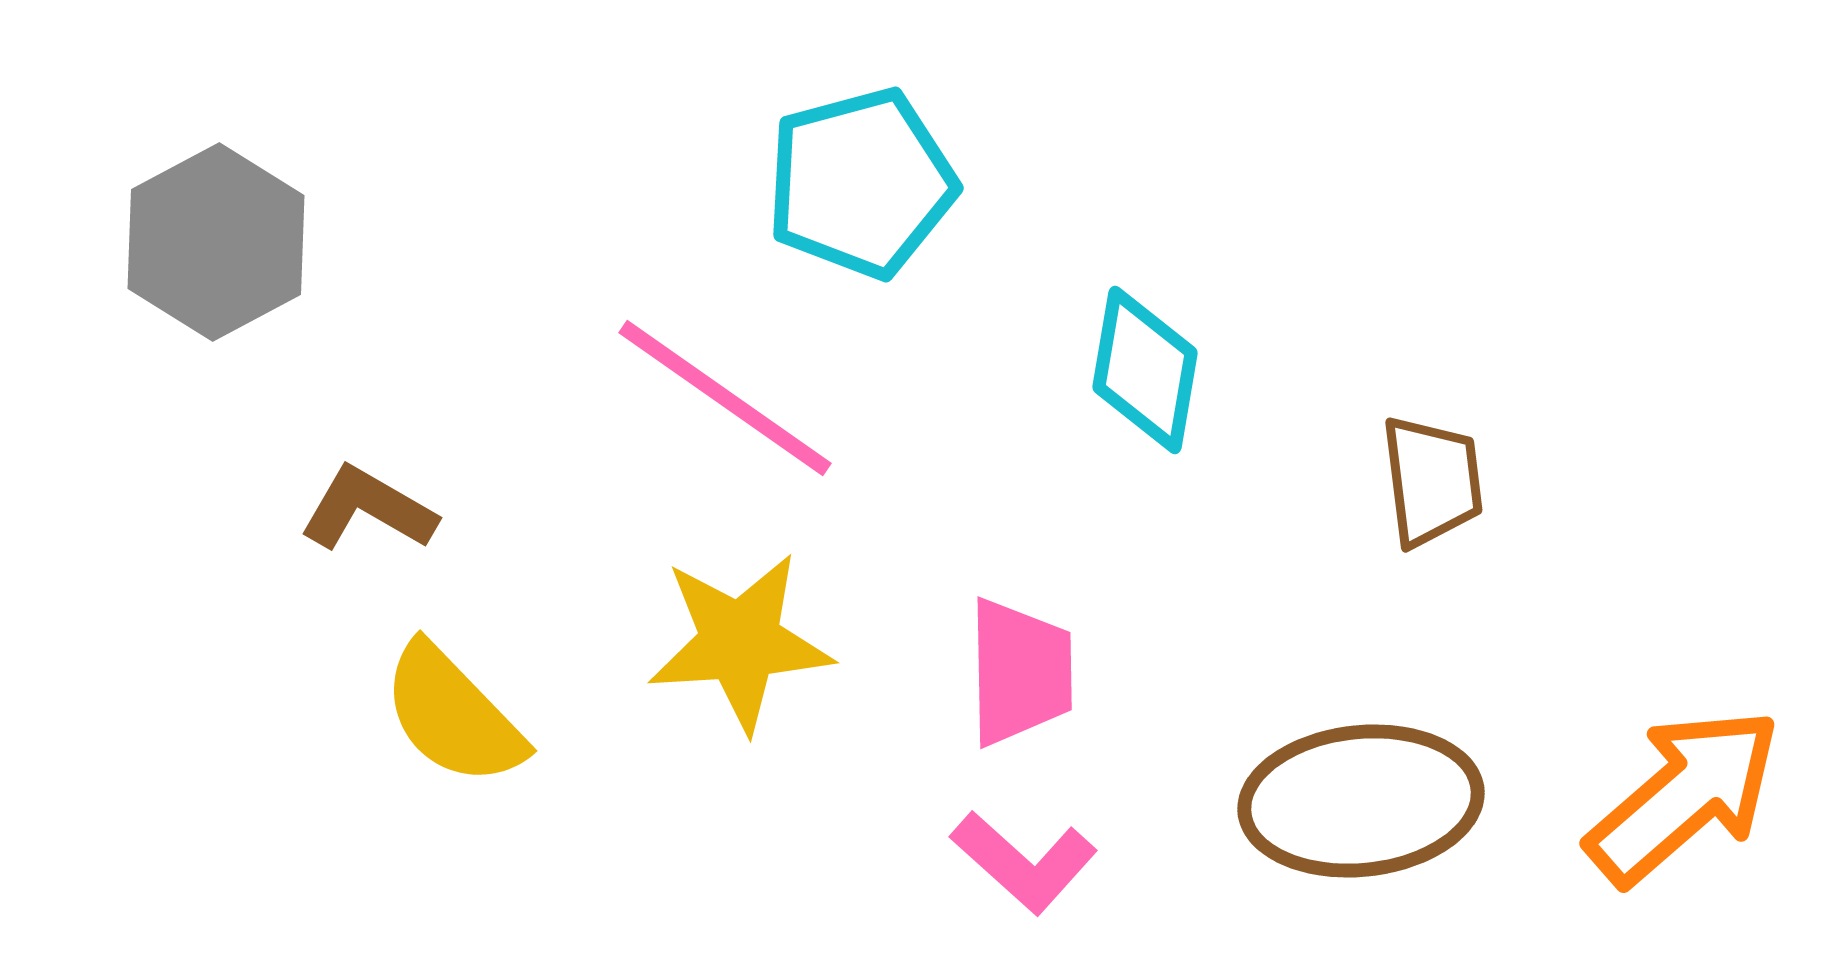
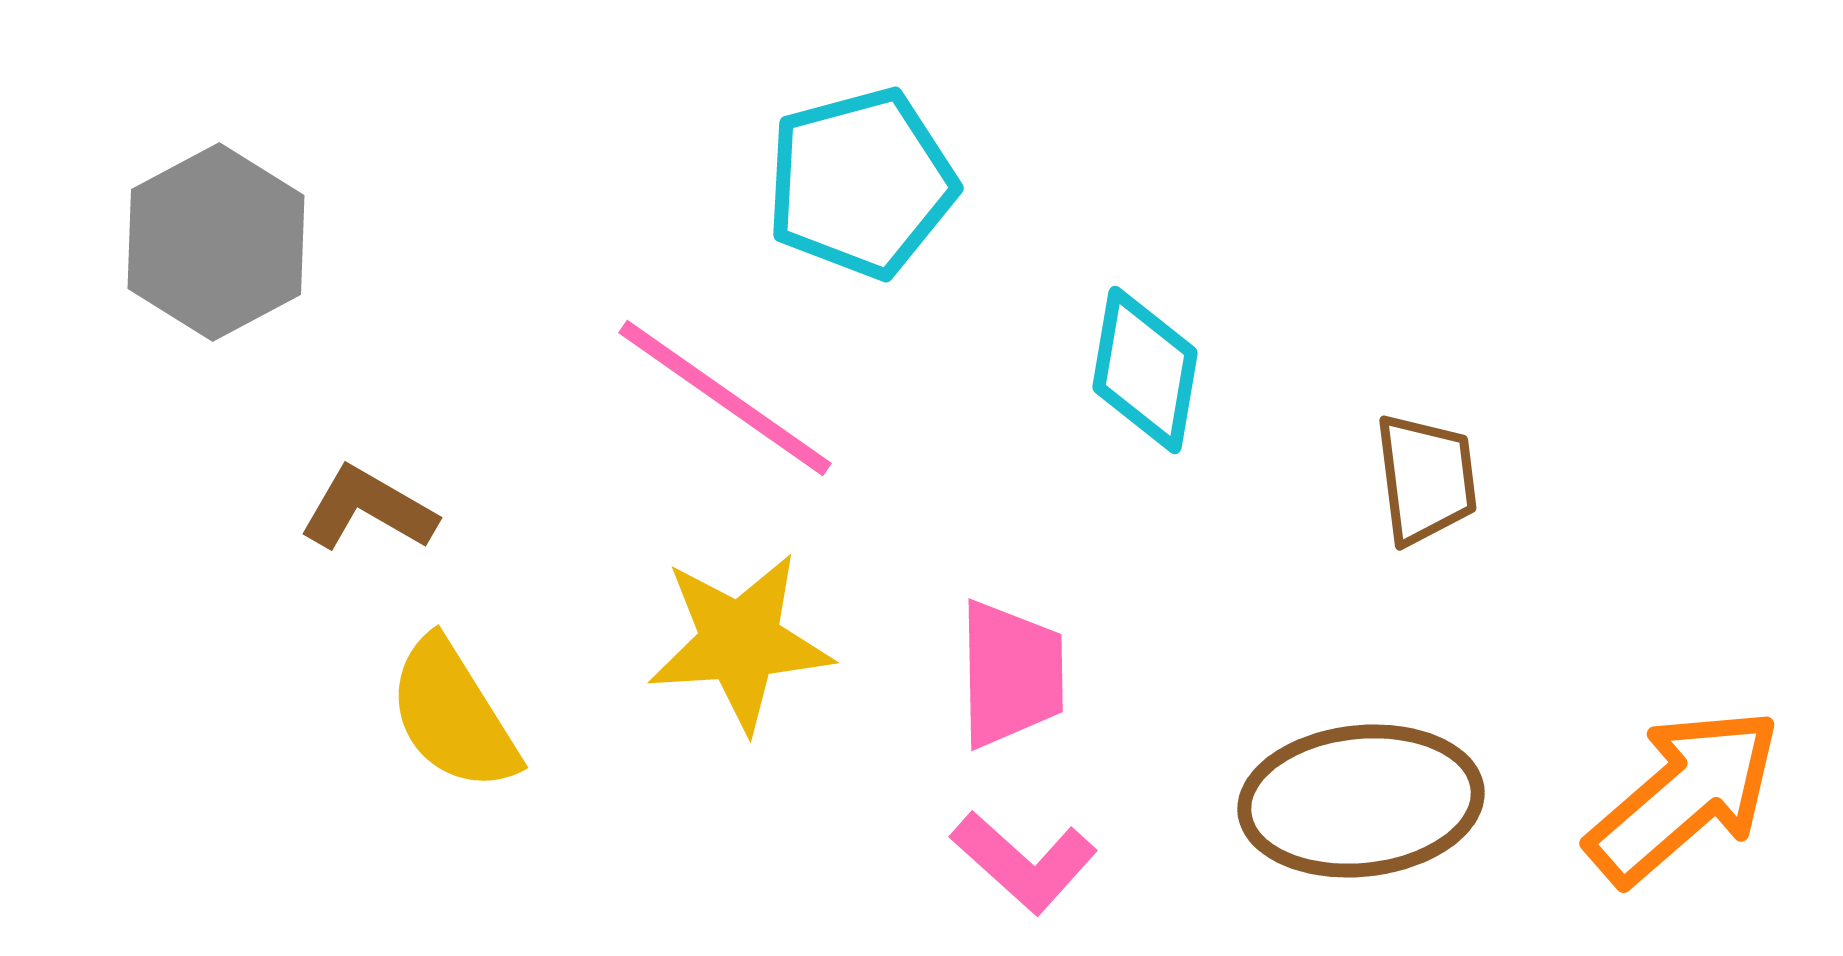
brown trapezoid: moved 6 px left, 2 px up
pink trapezoid: moved 9 px left, 2 px down
yellow semicircle: rotated 12 degrees clockwise
